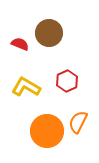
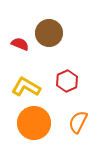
orange circle: moved 13 px left, 8 px up
